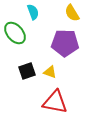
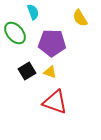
yellow semicircle: moved 8 px right, 5 px down
purple pentagon: moved 13 px left
black square: rotated 12 degrees counterclockwise
red triangle: rotated 8 degrees clockwise
